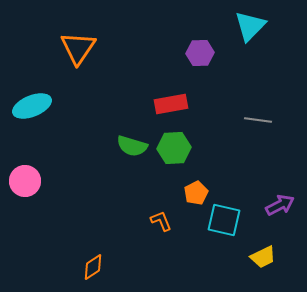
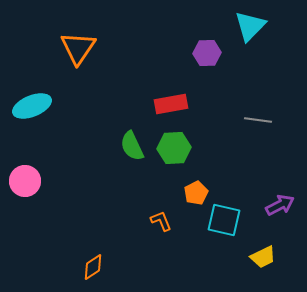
purple hexagon: moved 7 px right
green semicircle: rotated 48 degrees clockwise
